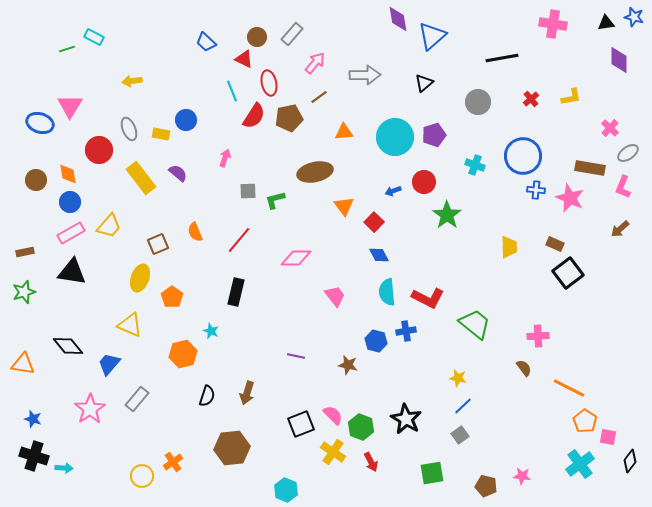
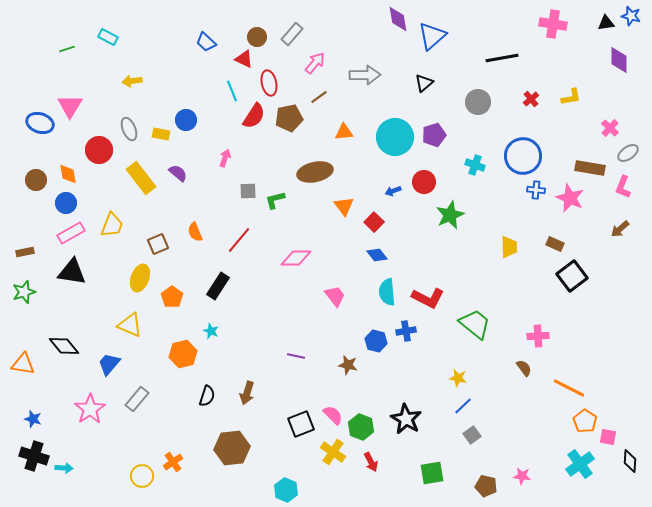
blue star at (634, 17): moved 3 px left, 1 px up
cyan rectangle at (94, 37): moved 14 px right
blue circle at (70, 202): moved 4 px left, 1 px down
green star at (447, 215): moved 3 px right; rotated 12 degrees clockwise
yellow trapezoid at (109, 226): moved 3 px right, 1 px up; rotated 20 degrees counterclockwise
blue diamond at (379, 255): moved 2 px left; rotated 10 degrees counterclockwise
black square at (568, 273): moved 4 px right, 3 px down
black rectangle at (236, 292): moved 18 px left, 6 px up; rotated 20 degrees clockwise
black diamond at (68, 346): moved 4 px left
gray square at (460, 435): moved 12 px right
black diamond at (630, 461): rotated 35 degrees counterclockwise
